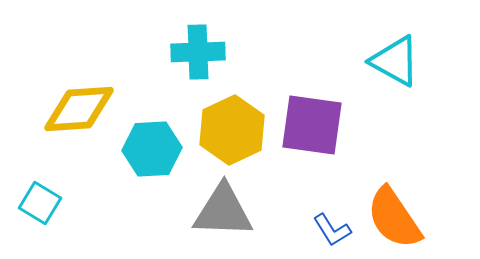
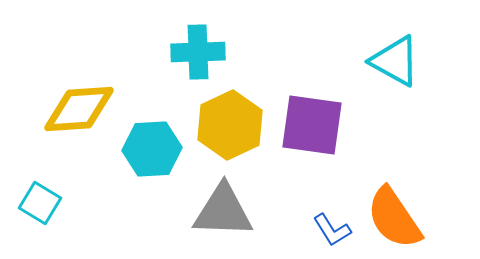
yellow hexagon: moved 2 px left, 5 px up
